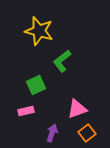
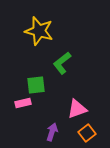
green L-shape: moved 2 px down
green square: rotated 18 degrees clockwise
pink rectangle: moved 3 px left, 8 px up
purple arrow: moved 1 px up
